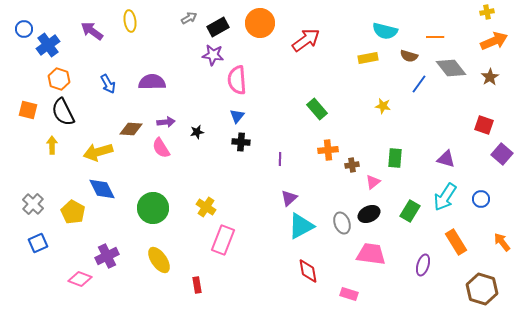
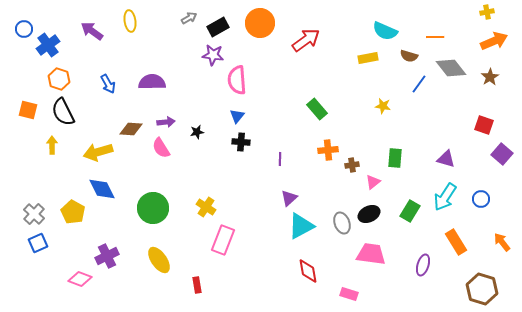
cyan semicircle at (385, 31): rotated 10 degrees clockwise
gray cross at (33, 204): moved 1 px right, 10 px down
